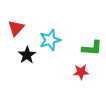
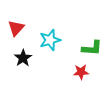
black star: moved 4 px left, 3 px down
